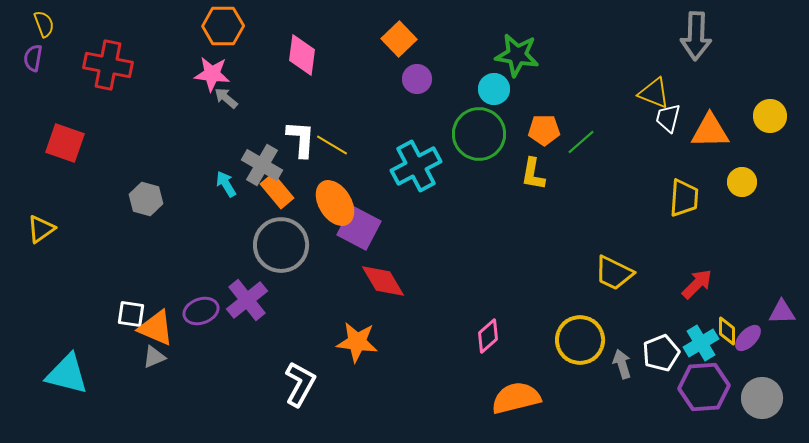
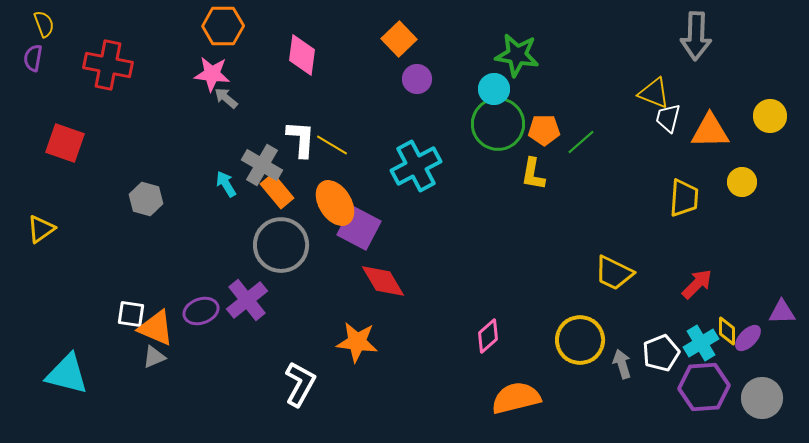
green circle at (479, 134): moved 19 px right, 10 px up
